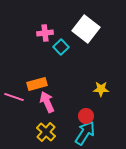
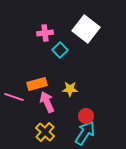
cyan square: moved 1 px left, 3 px down
yellow star: moved 31 px left
yellow cross: moved 1 px left
